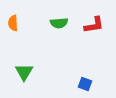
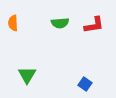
green semicircle: moved 1 px right
green triangle: moved 3 px right, 3 px down
blue square: rotated 16 degrees clockwise
